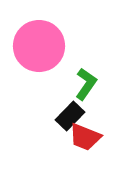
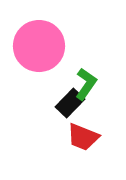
black rectangle: moved 13 px up
red trapezoid: moved 2 px left
